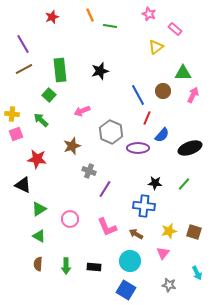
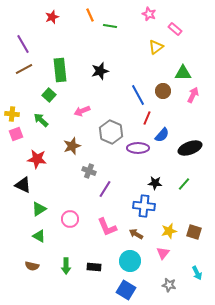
brown semicircle at (38, 264): moved 6 px left, 2 px down; rotated 80 degrees counterclockwise
